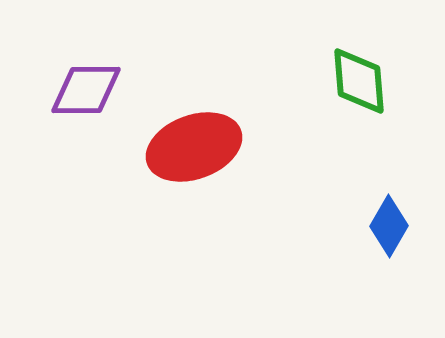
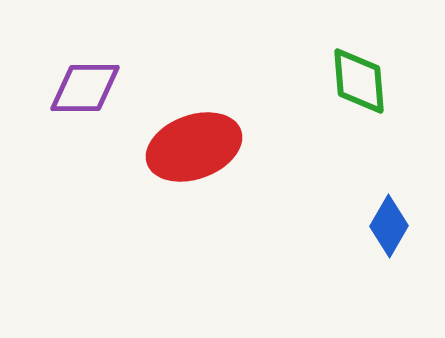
purple diamond: moved 1 px left, 2 px up
